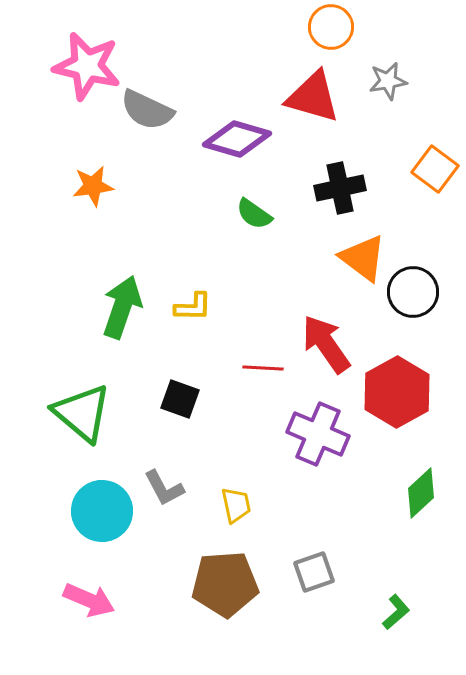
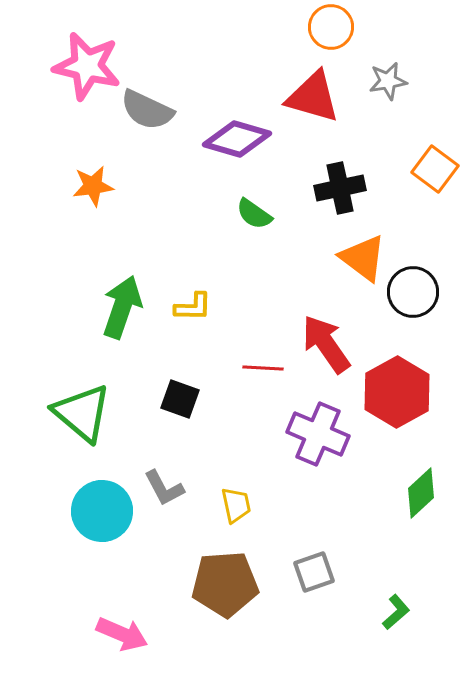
pink arrow: moved 33 px right, 34 px down
